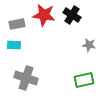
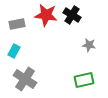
red star: moved 2 px right
cyan rectangle: moved 6 px down; rotated 64 degrees counterclockwise
gray cross: moved 1 px left, 1 px down; rotated 15 degrees clockwise
